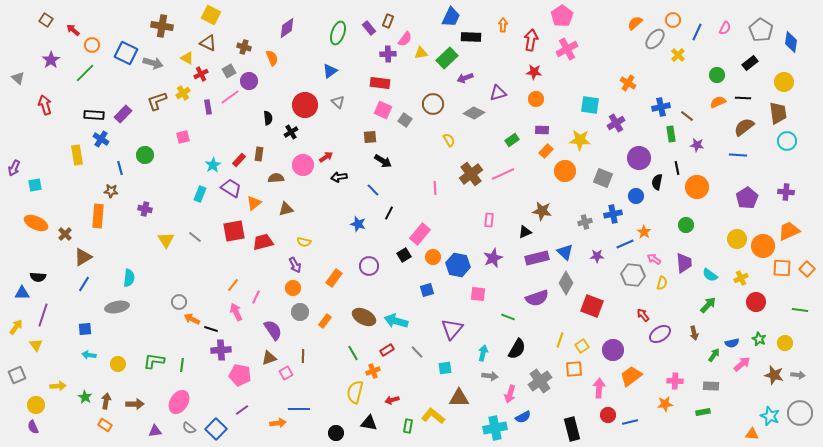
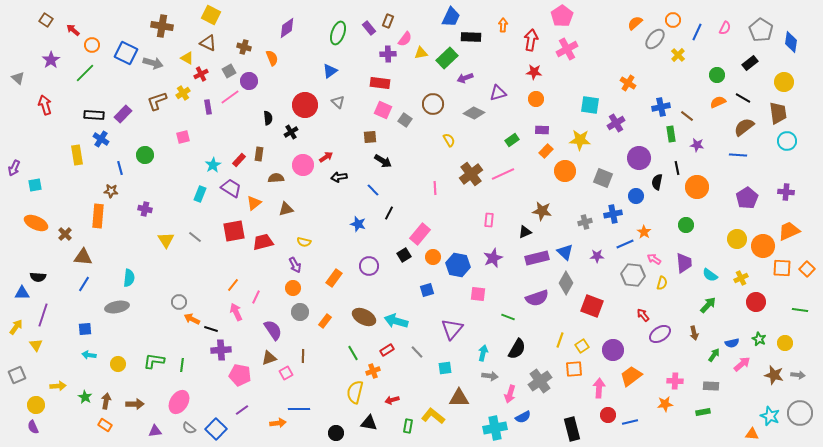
black line at (743, 98): rotated 28 degrees clockwise
brown triangle at (83, 257): rotated 36 degrees clockwise
